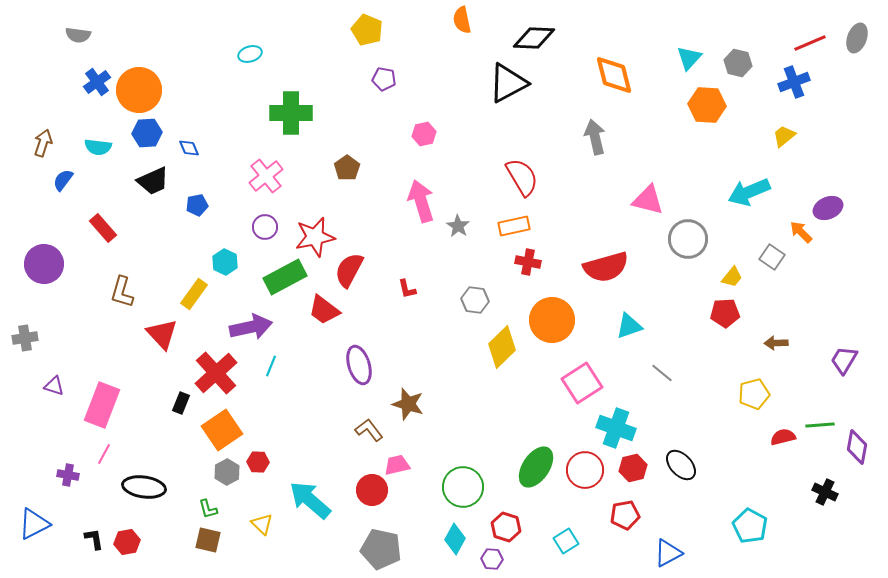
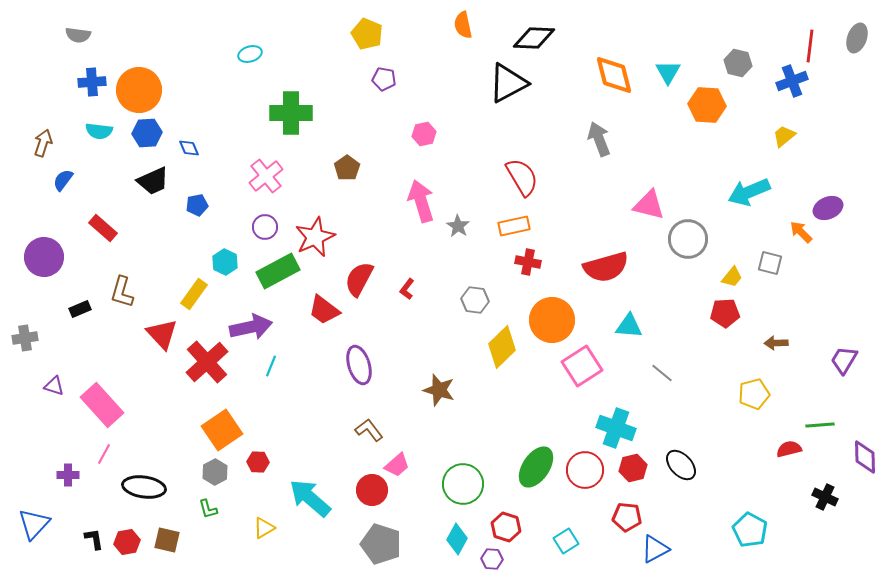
orange semicircle at (462, 20): moved 1 px right, 5 px down
yellow pentagon at (367, 30): moved 4 px down
red line at (810, 43): moved 3 px down; rotated 60 degrees counterclockwise
cyan triangle at (689, 58): moved 21 px left, 14 px down; rotated 12 degrees counterclockwise
blue cross at (97, 82): moved 5 px left; rotated 32 degrees clockwise
blue cross at (794, 82): moved 2 px left, 1 px up
gray arrow at (595, 137): moved 4 px right, 2 px down; rotated 8 degrees counterclockwise
cyan semicircle at (98, 147): moved 1 px right, 16 px up
pink triangle at (648, 200): moved 1 px right, 5 px down
red rectangle at (103, 228): rotated 8 degrees counterclockwise
red star at (315, 237): rotated 12 degrees counterclockwise
gray square at (772, 257): moved 2 px left, 6 px down; rotated 20 degrees counterclockwise
purple circle at (44, 264): moved 7 px up
red semicircle at (349, 270): moved 10 px right, 9 px down
green rectangle at (285, 277): moved 7 px left, 6 px up
red L-shape at (407, 289): rotated 50 degrees clockwise
cyan triangle at (629, 326): rotated 24 degrees clockwise
red cross at (216, 373): moved 9 px left, 11 px up
pink square at (582, 383): moved 17 px up
black rectangle at (181, 403): moved 101 px left, 94 px up; rotated 45 degrees clockwise
brown star at (408, 404): moved 31 px right, 14 px up
pink rectangle at (102, 405): rotated 63 degrees counterclockwise
red semicircle at (783, 437): moved 6 px right, 12 px down
purple diamond at (857, 447): moved 8 px right, 10 px down; rotated 12 degrees counterclockwise
pink trapezoid at (397, 465): rotated 152 degrees clockwise
gray hexagon at (227, 472): moved 12 px left
purple cross at (68, 475): rotated 10 degrees counterclockwise
green circle at (463, 487): moved 3 px up
black cross at (825, 492): moved 5 px down
cyan arrow at (310, 500): moved 2 px up
red pentagon at (625, 515): moved 2 px right, 2 px down; rotated 16 degrees clockwise
blue triangle at (34, 524): rotated 20 degrees counterclockwise
yellow triangle at (262, 524): moved 2 px right, 4 px down; rotated 45 degrees clockwise
cyan pentagon at (750, 526): moved 4 px down
cyan diamond at (455, 539): moved 2 px right
brown square at (208, 540): moved 41 px left
gray pentagon at (381, 549): moved 5 px up; rotated 6 degrees clockwise
blue triangle at (668, 553): moved 13 px left, 4 px up
